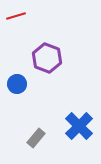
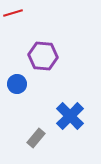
red line: moved 3 px left, 3 px up
purple hexagon: moved 4 px left, 2 px up; rotated 16 degrees counterclockwise
blue cross: moved 9 px left, 10 px up
